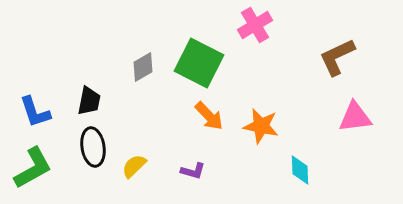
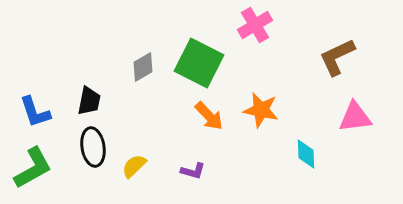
orange star: moved 16 px up
cyan diamond: moved 6 px right, 16 px up
